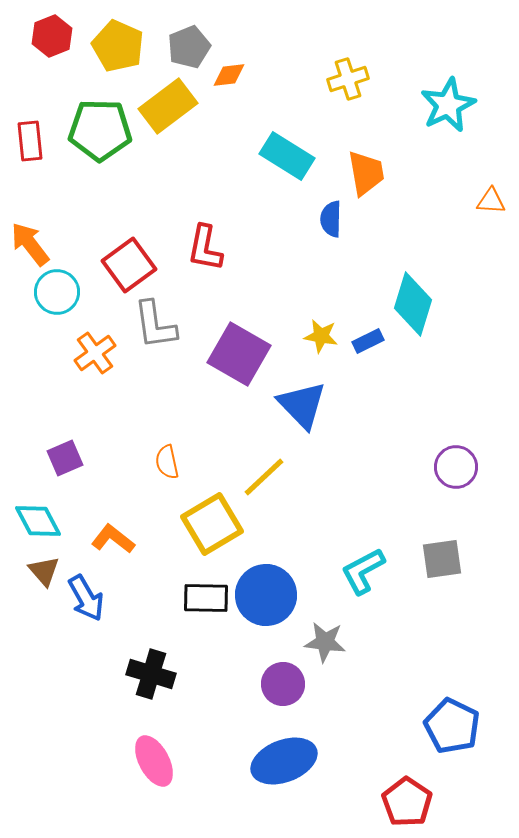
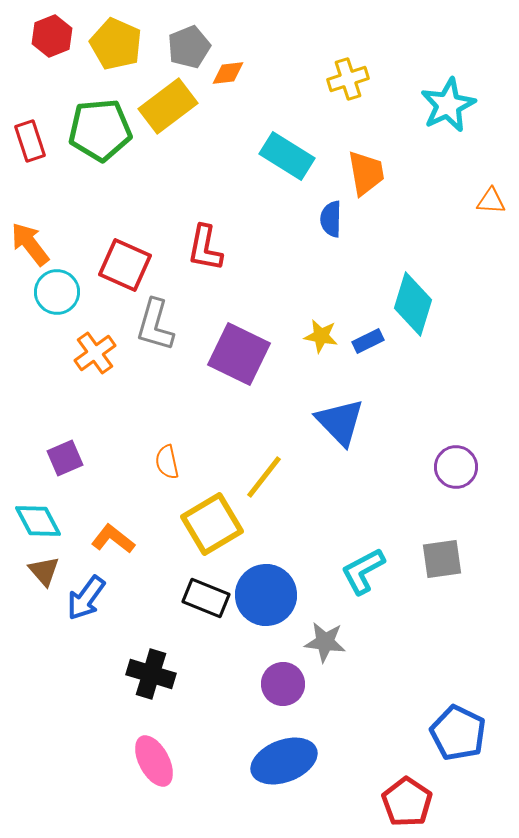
yellow pentagon at (118, 46): moved 2 px left, 2 px up
orange diamond at (229, 75): moved 1 px left, 2 px up
green pentagon at (100, 130): rotated 6 degrees counterclockwise
red rectangle at (30, 141): rotated 12 degrees counterclockwise
red square at (129, 265): moved 4 px left; rotated 30 degrees counterclockwise
gray L-shape at (155, 325): rotated 24 degrees clockwise
purple square at (239, 354): rotated 4 degrees counterclockwise
blue triangle at (302, 405): moved 38 px right, 17 px down
yellow line at (264, 477): rotated 9 degrees counterclockwise
blue arrow at (86, 598): rotated 66 degrees clockwise
black rectangle at (206, 598): rotated 21 degrees clockwise
blue pentagon at (452, 726): moved 6 px right, 7 px down
